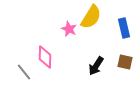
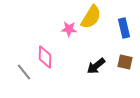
pink star: rotated 21 degrees counterclockwise
black arrow: rotated 18 degrees clockwise
